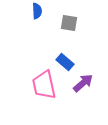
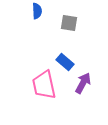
purple arrow: rotated 20 degrees counterclockwise
